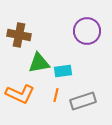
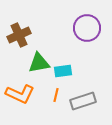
purple circle: moved 3 px up
brown cross: rotated 35 degrees counterclockwise
